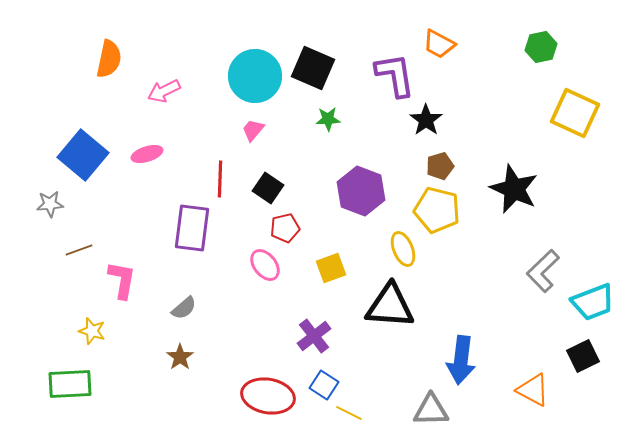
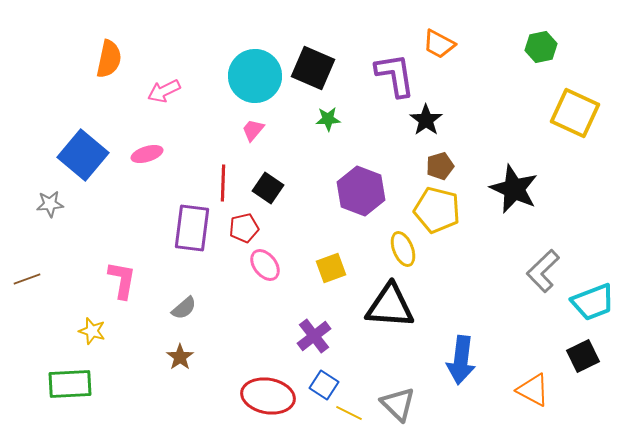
red line at (220, 179): moved 3 px right, 4 px down
red pentagon at (285, 228): moved 41 px left
brown line at (79, 250): moved 52 px left, 29 px down
gray triangle at (431, 410): moved 33 px left, 6 px up; rotated 45 degrees clockwise
